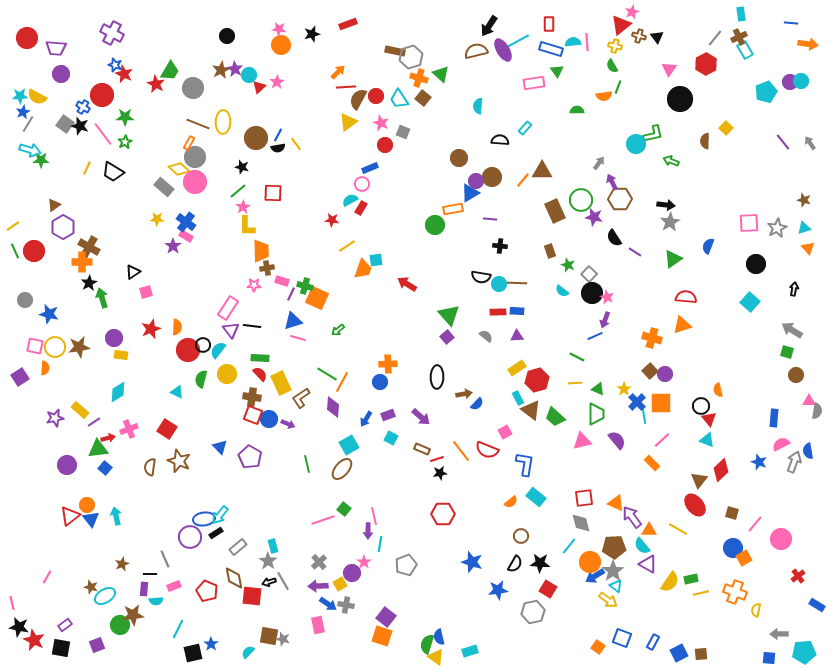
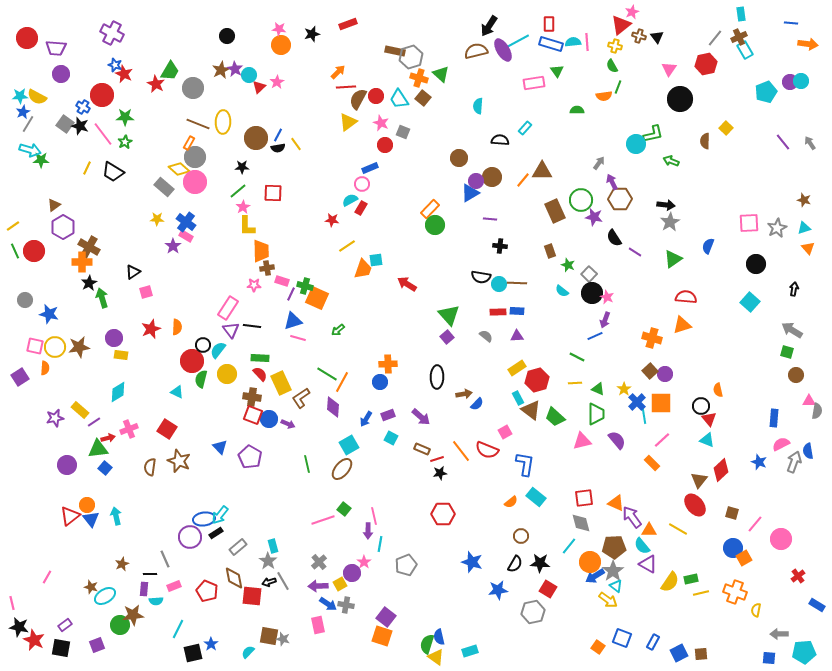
blue rectangle at (551, 49): moved 5 px up
red hexagon at (706, 64): rotated 15 degrees clockwise
black star at (242, 167): rotated 16 degrees counterclockwise
orange rectangle at (453, 209): moved 23 px left; rotated 36 degrees counterclockwise
red circle at (188, 350): moved 4 px right, 11 px down
